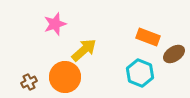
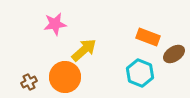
pink star: rotated 10 degrees clockwise
